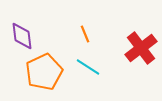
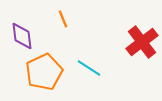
orange line: moved 22 px left, 15 px up
red cross: moved 1 px right, 6 px up
cyan line: moved 1 px right, 1 px down
